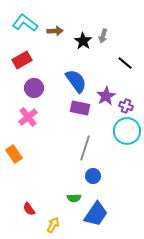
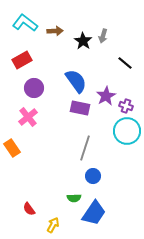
orange rectangle: moved 2 px left, 6 px up
blue trapezoid: moved 2 px left, 1 px up
